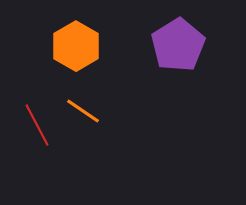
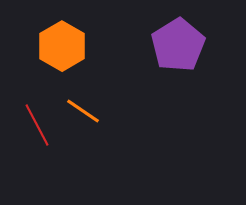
orange hexagon: moved 14 px left
